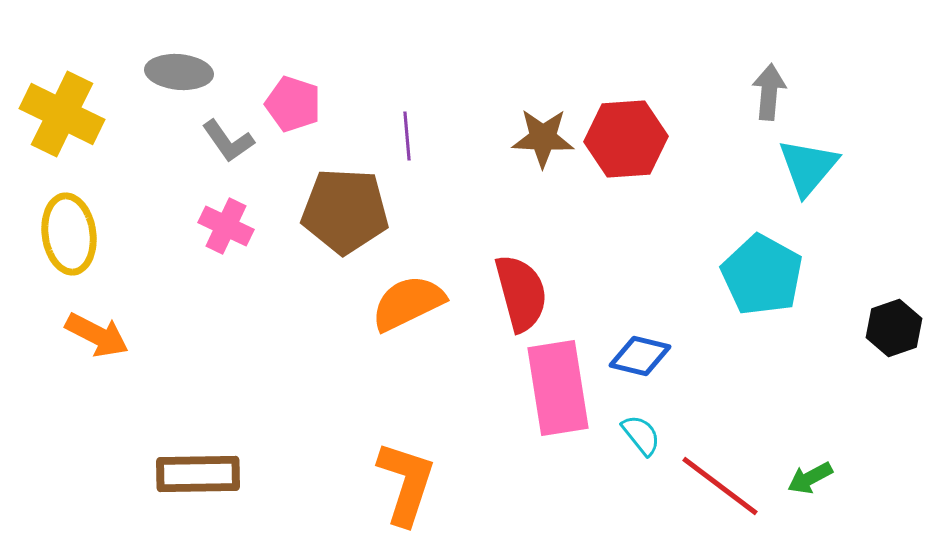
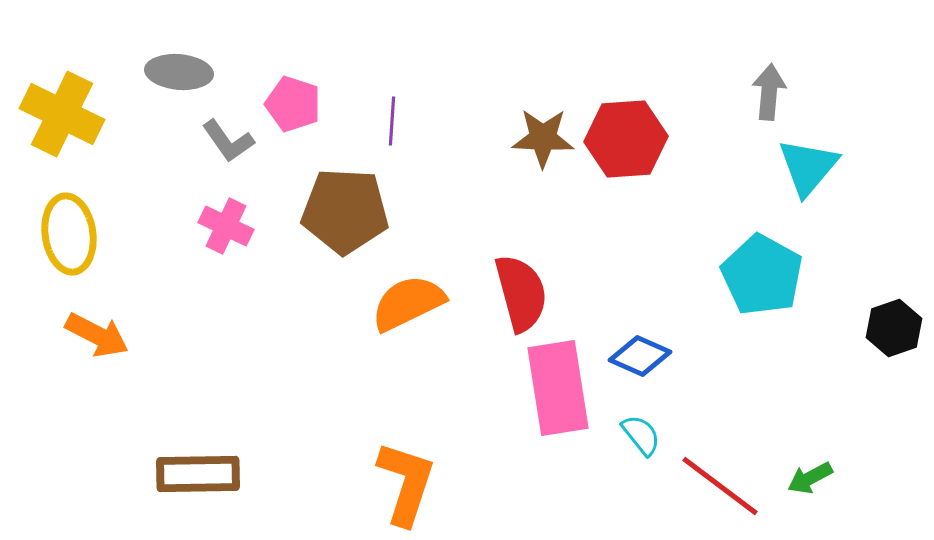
purple line: moved 15 px left, 15 px up; rotated 9 degrees clockwise
blue diamond: rotated 10 degrees clockwise
